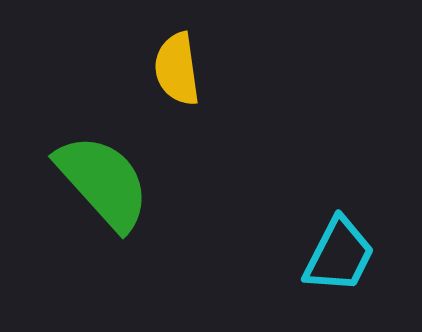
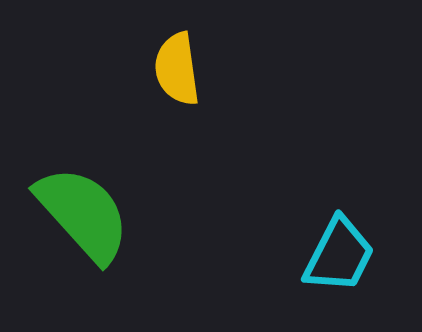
green semicircle: moved 20 px left, 32 px down
